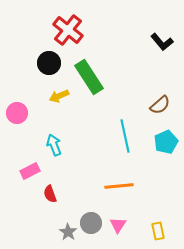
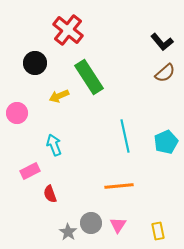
black circle: moved 14 px left
brown semicircle: moved 5 px right, 32 px up
